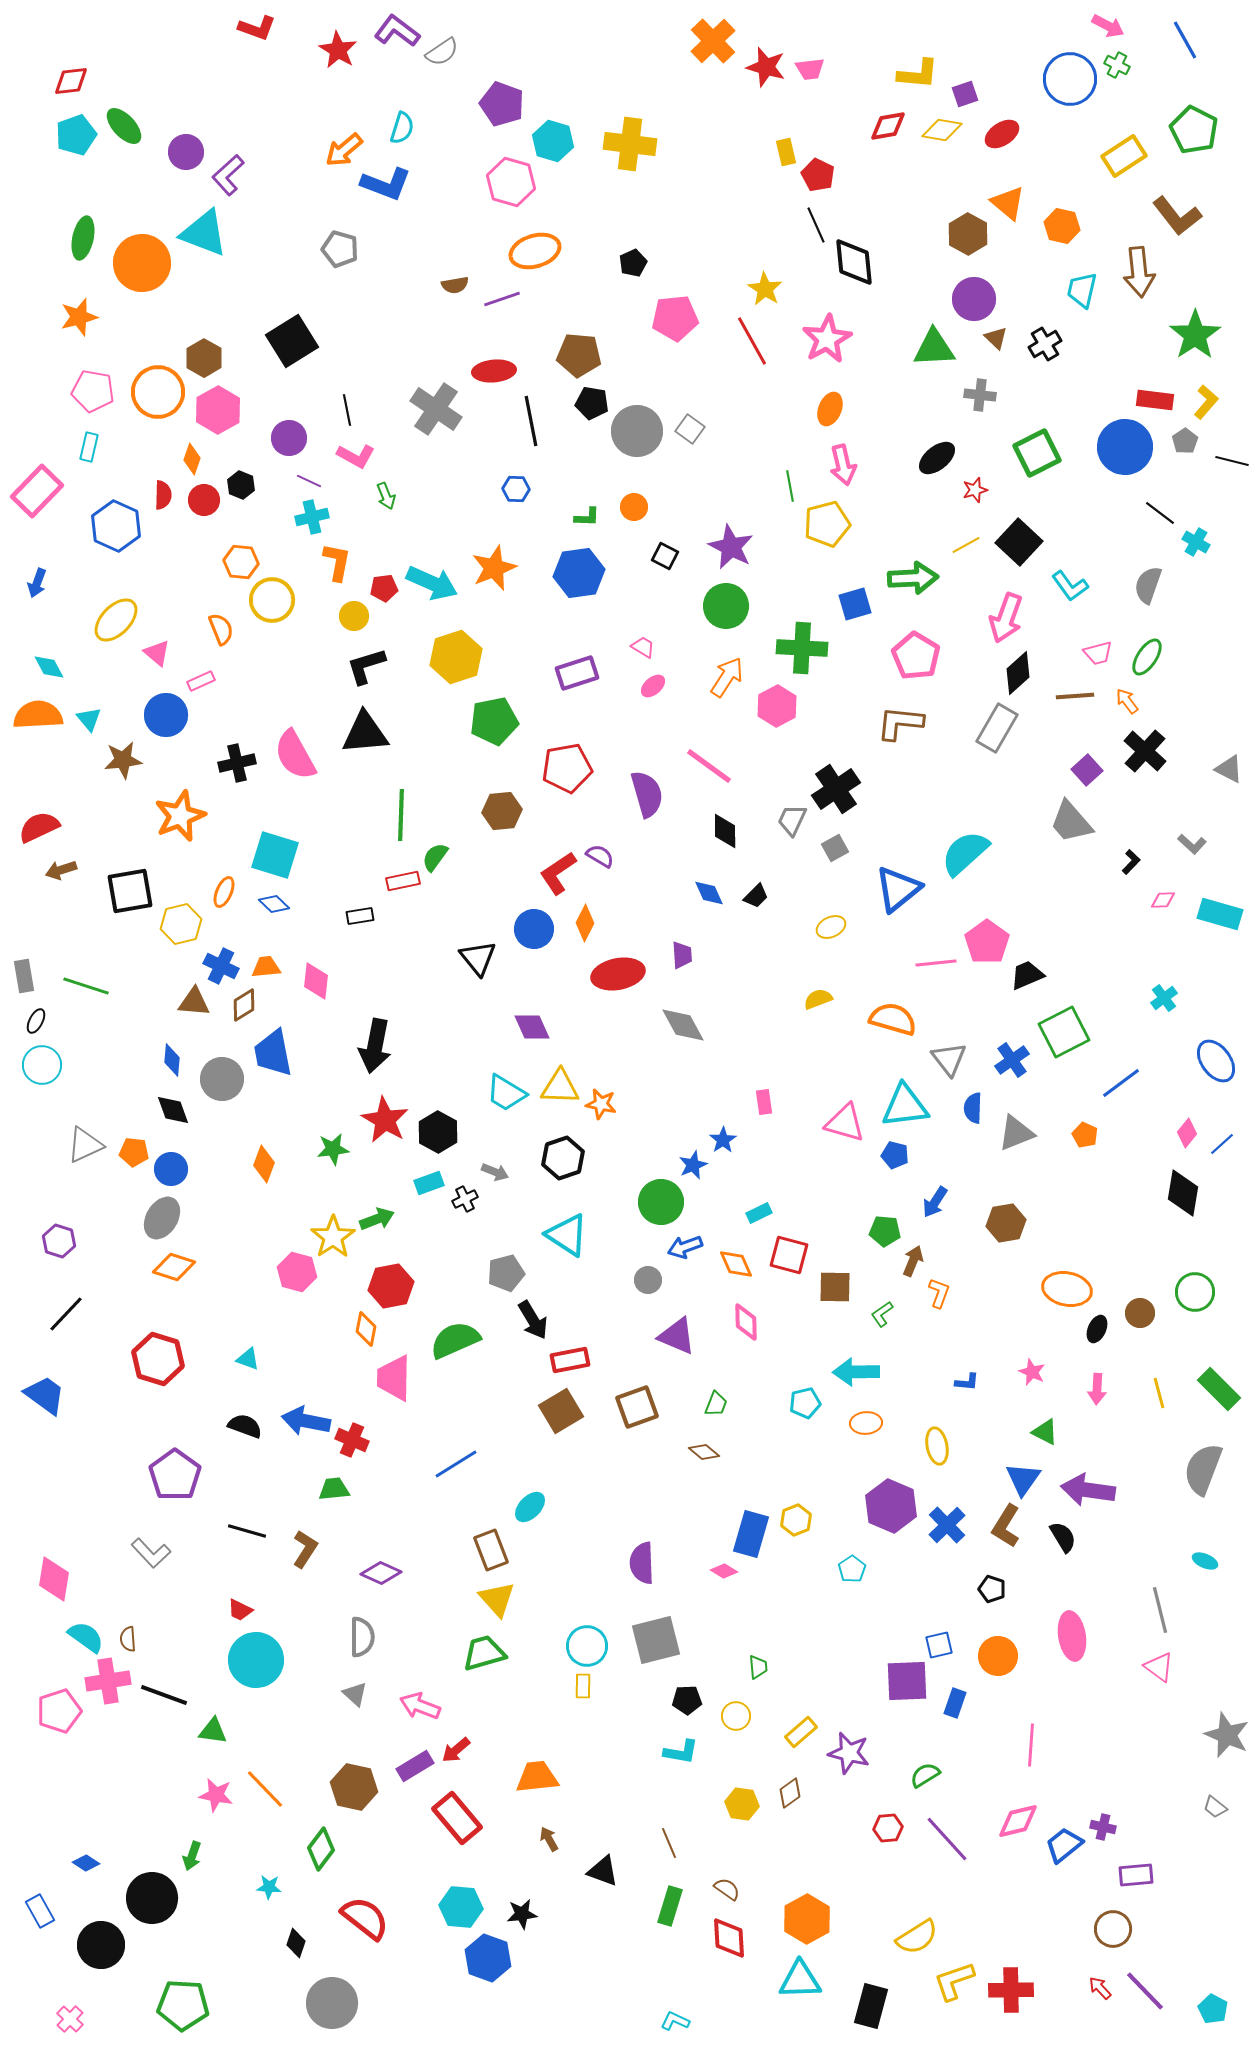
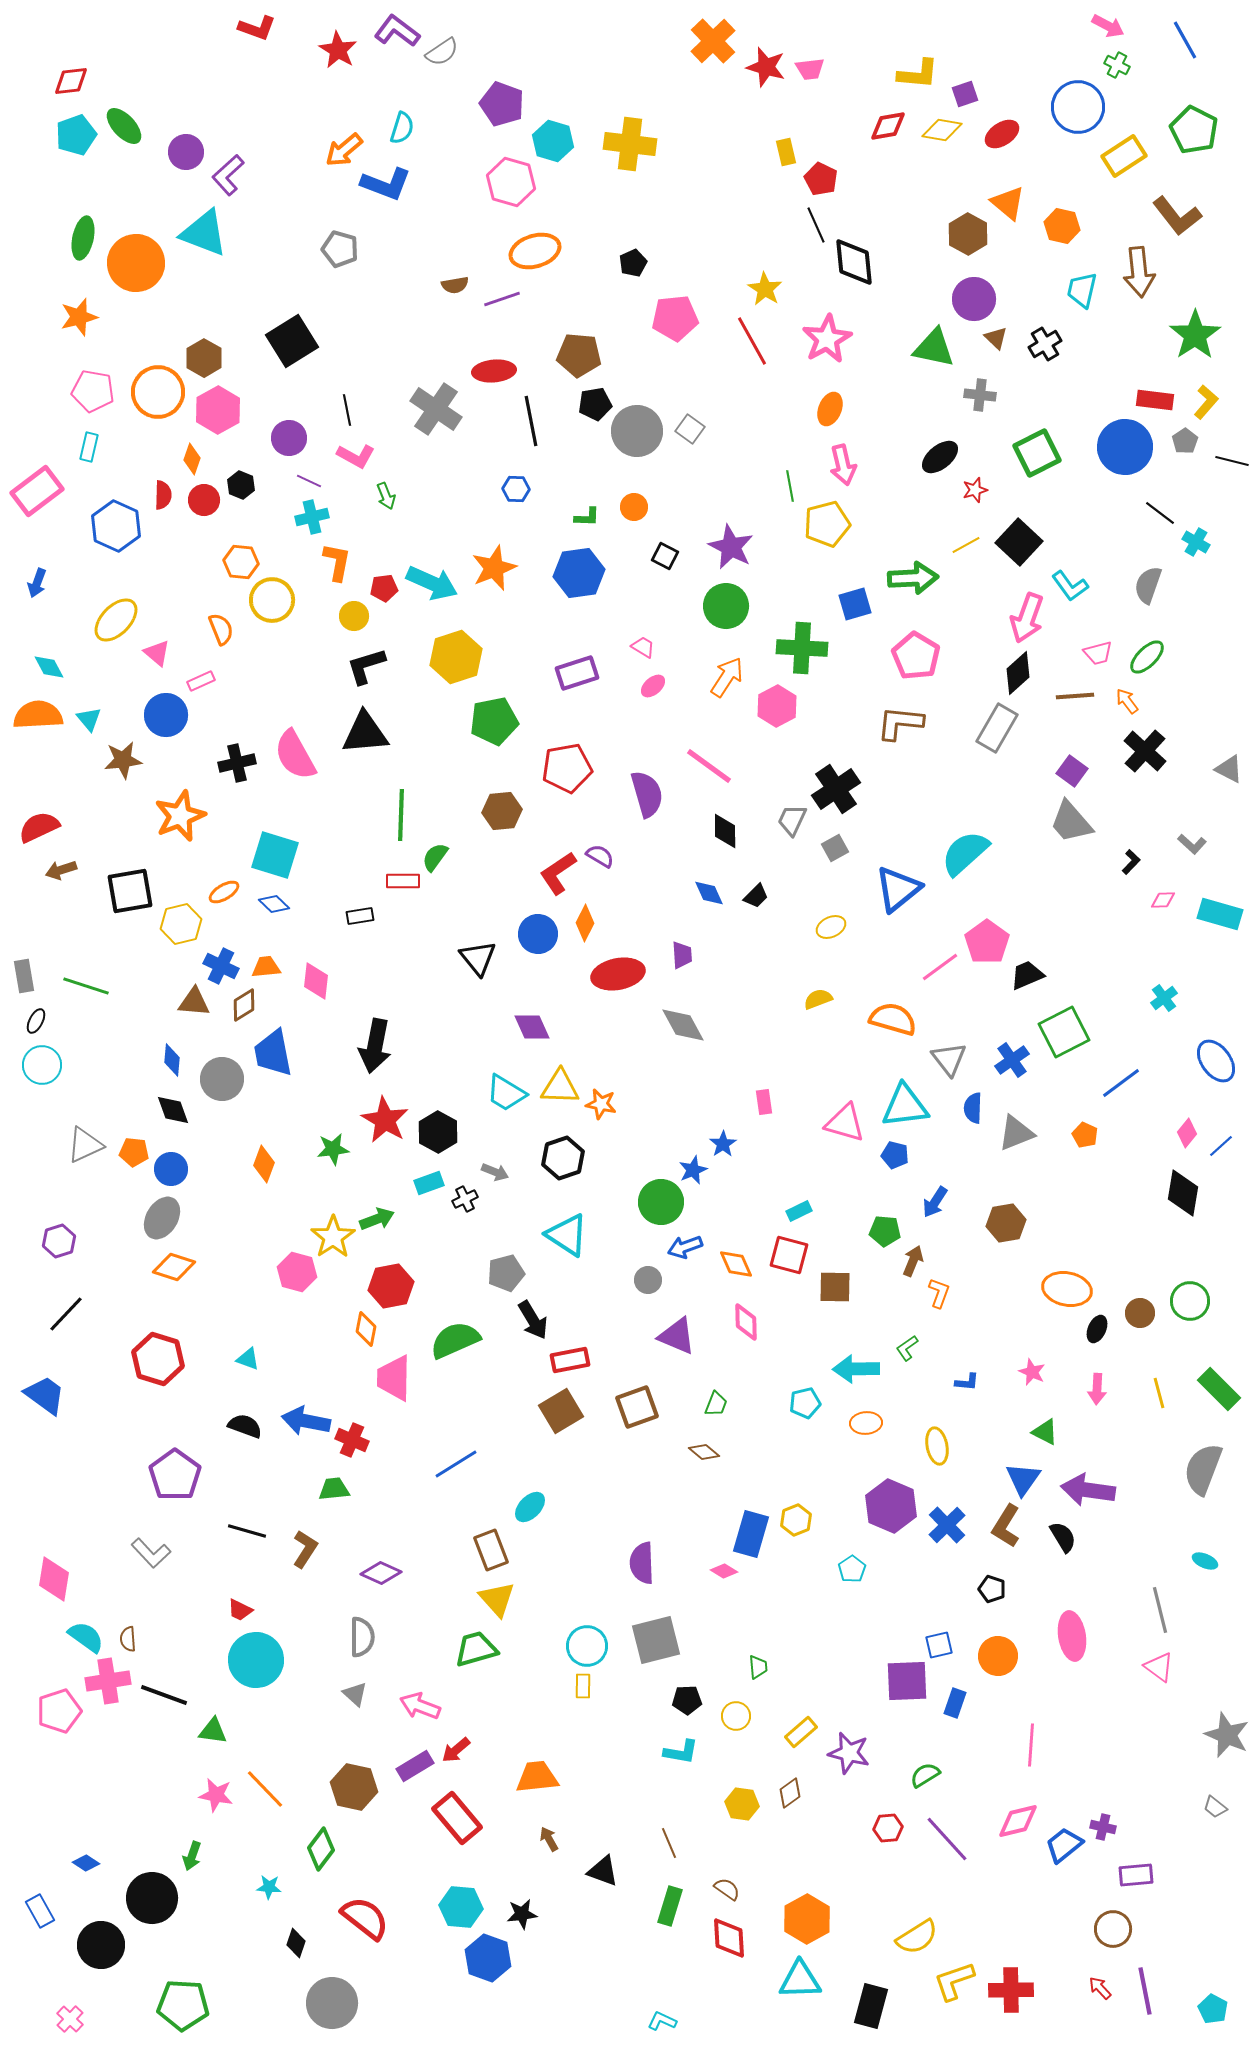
blue circle at (1070, 79): moved 8 px right, 28 px down
red pentagon at (818, 175): moved 3 px right, 4 px down
orange circle at (142, 263): moved 6 px left
green triangle at (934, 348): rotated 15 degrees clockwise
black pentagon at (592, 403): moved 3 px right, 1 px down; rotated 20 degrees counterclockwise
black ellipse at (937, 458): moved 3 px right, 1 px up
pink rectangle at (37, 491): rotated 9 degrees clockwise
pink arrow at (1006, 618): moved 21 px right
green ellipse at (1147, 657): rotated 12 degrees clockwise
purple square at (1087, 770): moved 15 px left, 1 px down; rotated 12 degrees counterclockwise
red rectangle at (403, 881): rotated 12 degrees clockwise
orange ellipse at (224, 892): rotated 36 degrees clockwise
blue circle at (534, 929): moved 4 px right, 5 px down
pink line at (936, 963): moved 4 px right, 4 px down; rotated 30 degrees counterclockwise
blue star at (723, 1140): moved 4 px down
blue line at (1222, 1144): moved 1 px left, 2 px down
blue star at (693, 1165): moved 5 px down
cyan rectangle at (759, 1213): moved 40 px right, 2 px up
purple hexagon at (59, 1241): rotated 24 degrees clockwise
green circle at (1195, 1292): moved 5 px left, 9 px down
green L-shape at (882, 1314): moved 25 px right, 34 px down
cyan arrow at (856, 1372): moved 3 px up
green trapezoid at (484, 1653): moved 8 px left, 4 px up
purple line at (1145, 1991): rotated 33 degrees clockwise
cyan L-shape at (675, 2021): moved 13 px left
